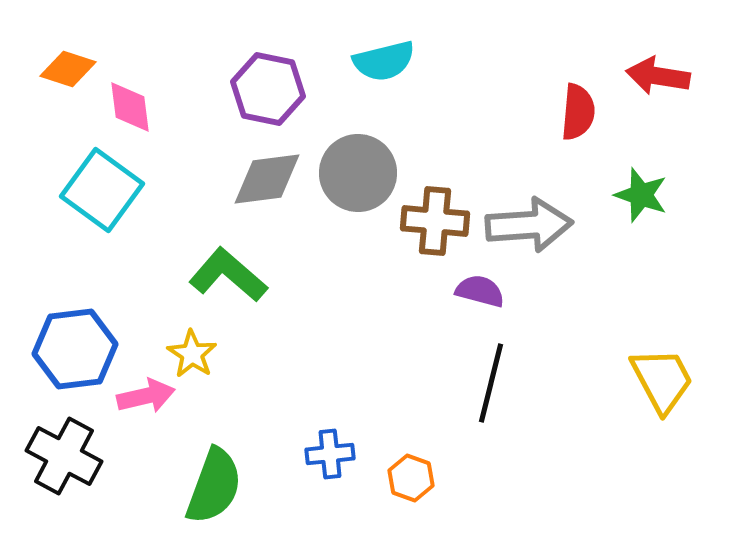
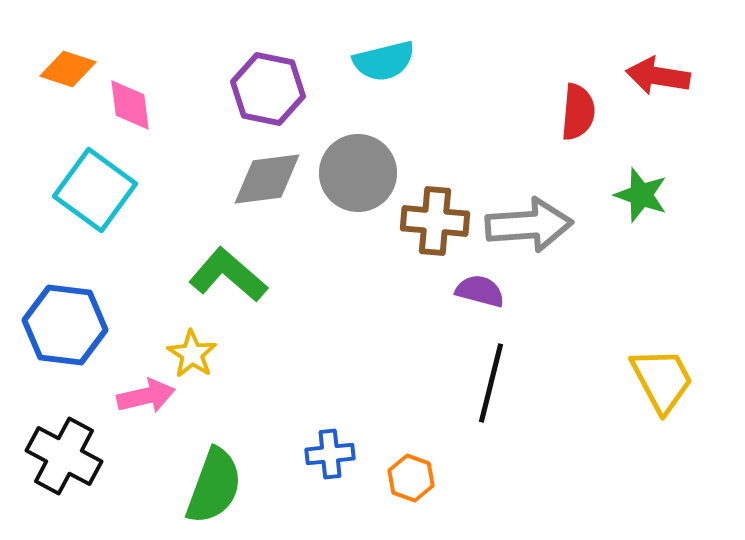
pink diamond: moved 2 px up
cyan square: moved 7 px left
blue hexagon: moved 10 px left, 24 px up; rotated 14 degrees clockwise
